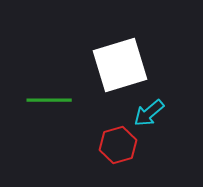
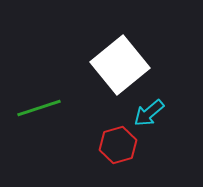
white square: rotated 22 degrees counterclockwise
green line: moved 10 px left, 8 px down; rotated 18 degrees counterclockwise
